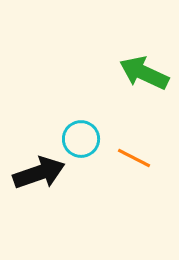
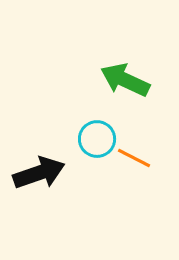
green arrow: moved 19 px left, 7 px down
cyan circle: moved 16 px right
